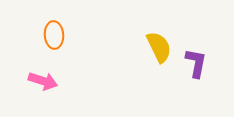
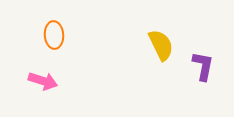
yellow semicircle: moved 2 px right, 2 px up
purple L-shape: moved 7 px right, 3 px down
